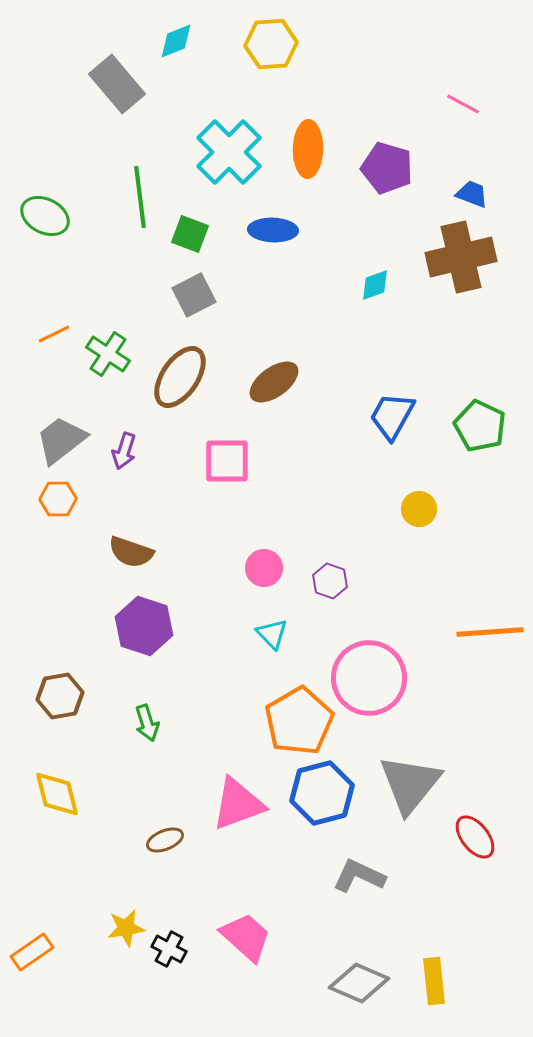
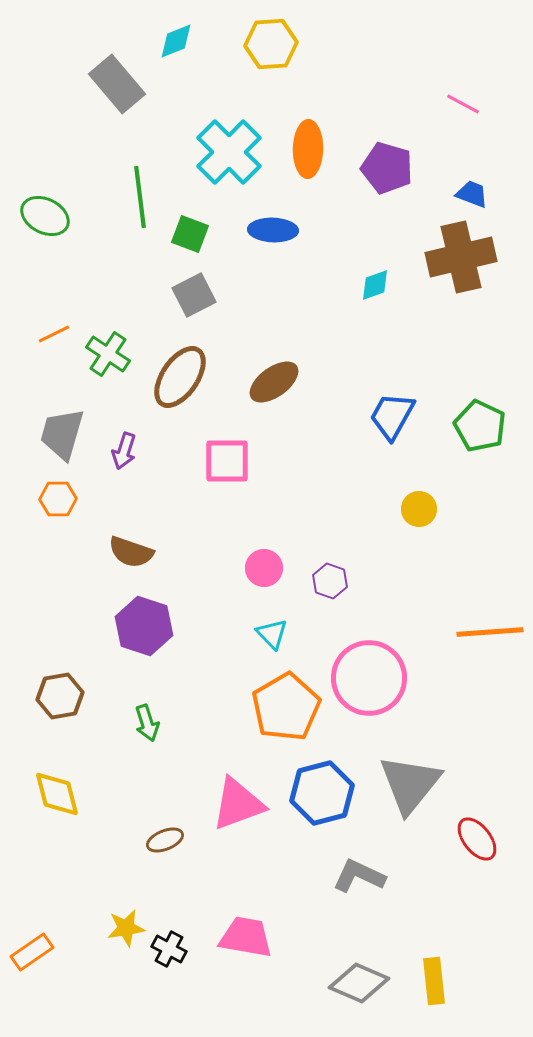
gray trapezoid at (61, 440): moved 1 px right, 6 px up; rotated 36 degrees counterclockwise
orange pentagon at (299, 721): moved 13 px left, 14 px up
red ellipse at (475, 837): moved 2 px right, 2 px down
pink trapezoid at (246, 937): rotated 32 degrees counterclockwise
